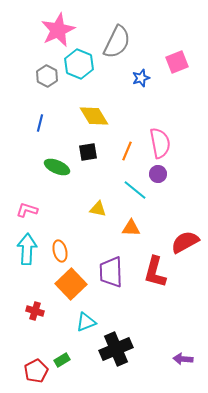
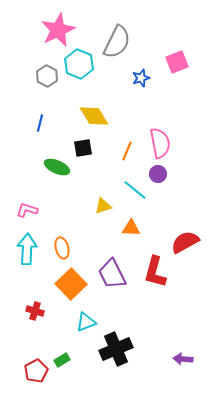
black square: moved 5 px left, 4 px up
yellow triangle: moved 5 px right, 3 px up; rotated 30 degrees counterclockwise
orange ellipse: moved 2 px right, 3 px up
purple trapezoid: moved 1 px right, 2 px down; rotated 24 degrees counterclockwise
